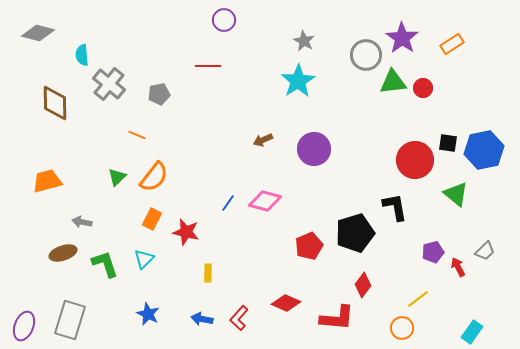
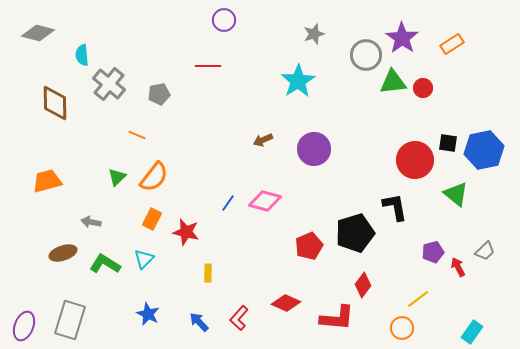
gray star at (304, 41): moved 10 px right, 7 px up; rotated 25 degrees clockwise
gray arrow at (82, 222): moved 9 px right
green L-shape at (105, 264): rotated 40 degrees counterclockwise
blue arrow at (202, 319): moved 3 px left, 3 px down; rotated 35 degrees clockwise
